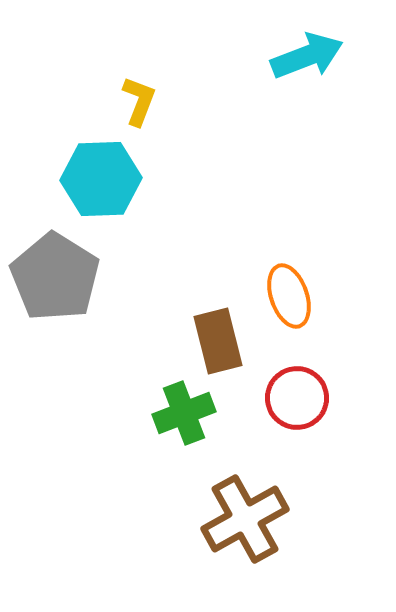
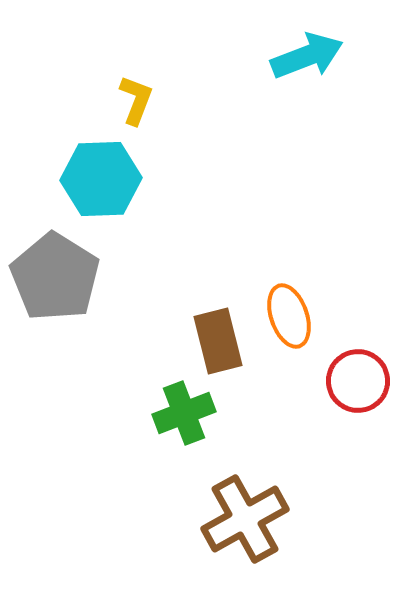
yellow L-shape: moved 3 px left, 1 px up
orange ellipse: moved 20 px down
red circle: moved 61 px right, 17 px up
